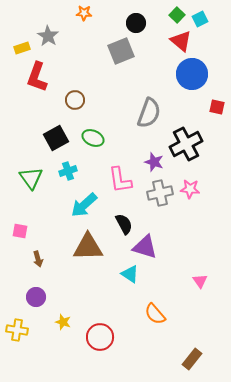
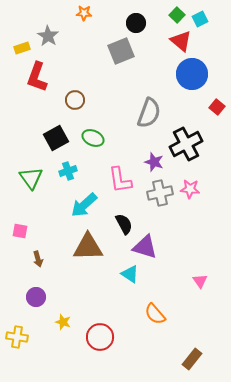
red square: rotated 28 degrees clockwise
yellow cross: moved 7 px down
